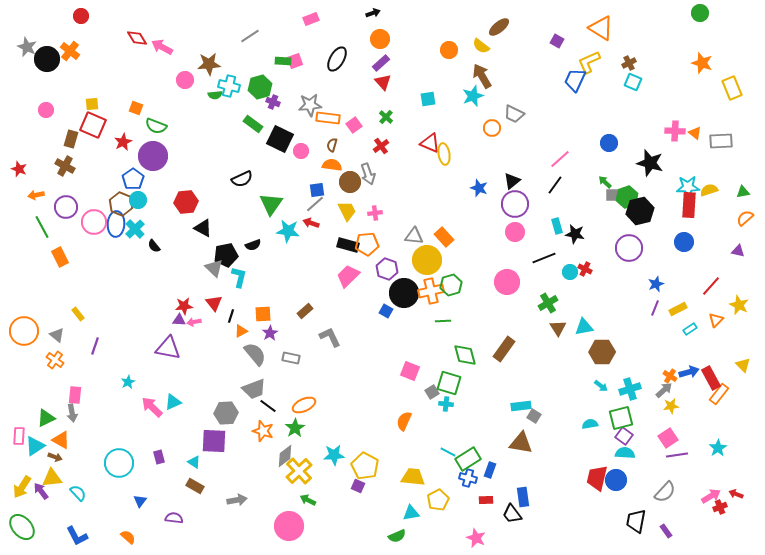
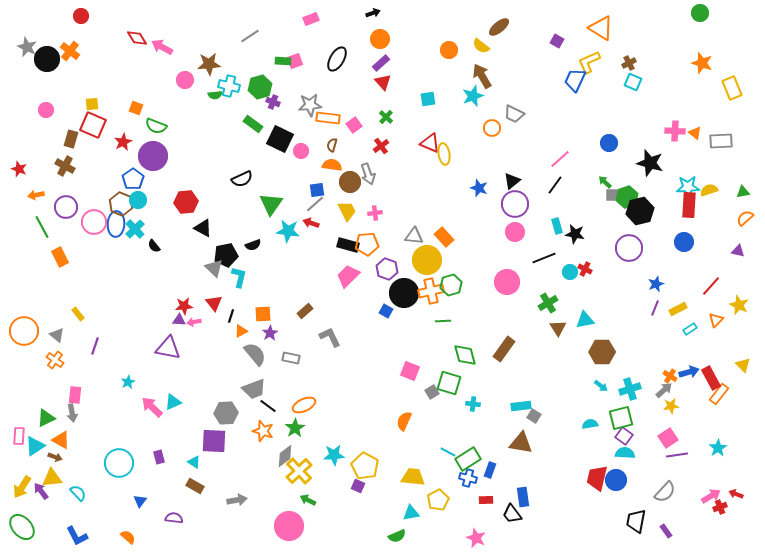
cyan triangle at (584, 327): moved 1 px right, 7 px up
cyan cross at (446, 404): moved 27 px right
